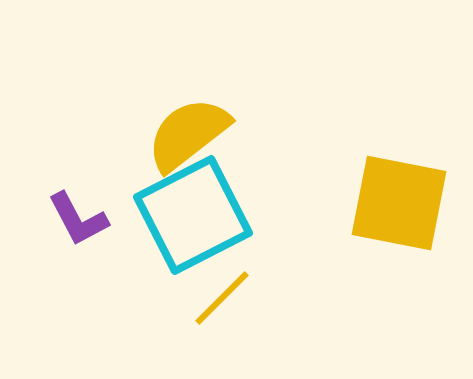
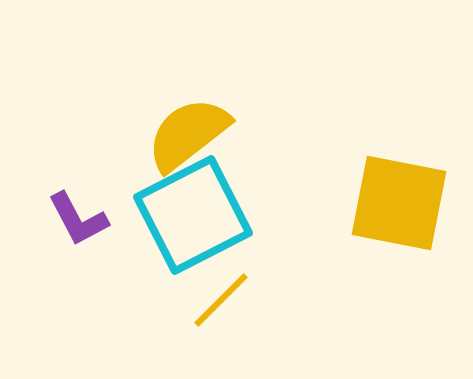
yellow line: moved 1 px left, 2 px down
